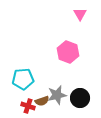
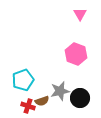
pink hexagon: moved 8 px right, 2 px down
cyan pentagon: moved 1 px down; rotated 15 degrees counterclockwise
gray star: moved 3 px right, 4 px up
